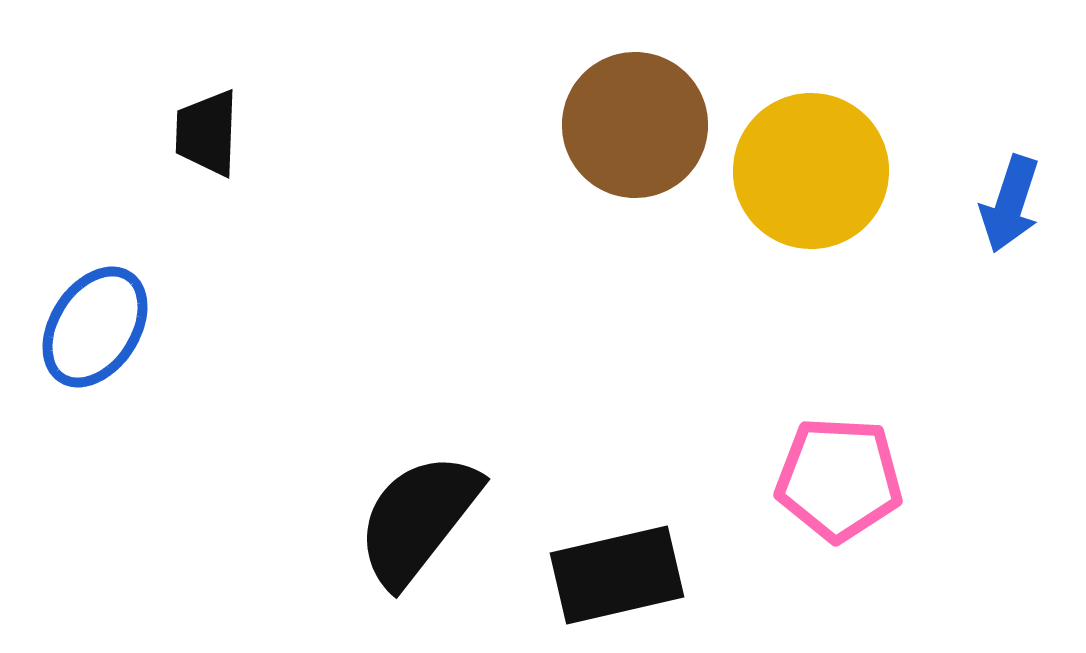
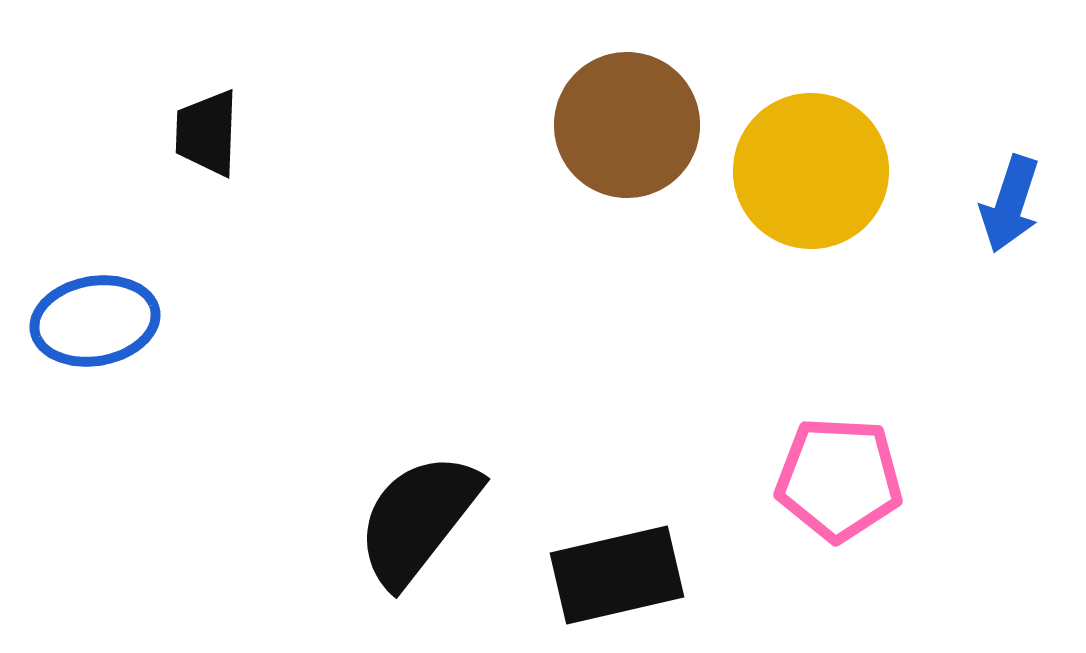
brown circle: moved 8 px left
blue ellipse: moved 6 px up; rotated 47 degrees clockwise
